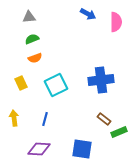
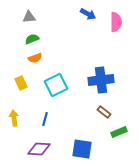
brown rectangle: moved 7 px up
